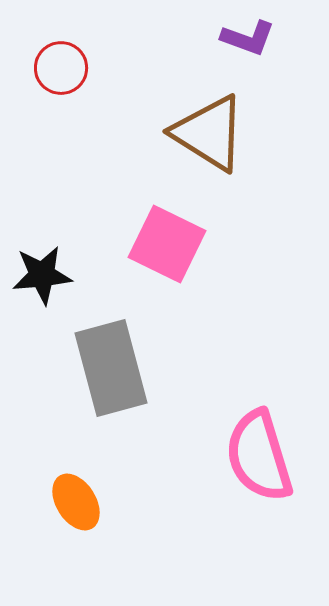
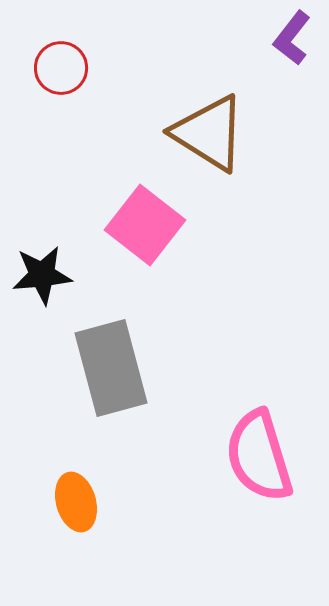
purple L-shape: moved 44 px right; rotated 108 degrees clockwise
pink square: moved 22 px left, 19 px up; rotated 12 degrees clockwise
orange ellipse: rotated 16 degrees clockwise
